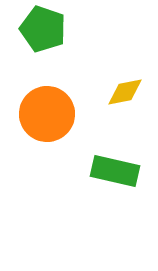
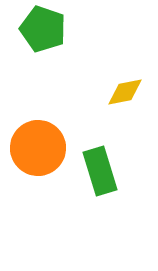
orange circle: moved 9 px left, 34 px down
green rectangle: moved 15 px left; rotated 60 degrees clockwise
